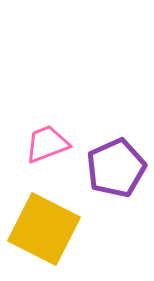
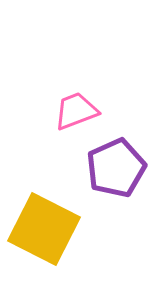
pink trapezoid: moved 29 px right, 33 px up
